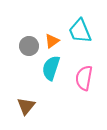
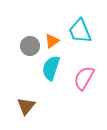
gray circle: moved 1 px right
pink semicircle: rotated 20 degrees clockwise
